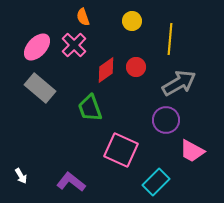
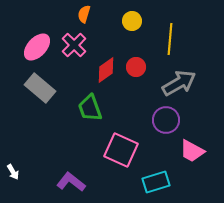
orange semicircle: moved 1 px right, 3 px up; rotated 36 degrees clockwise
white arrow: moved 8 px left, 4 px up
cyan rectangle: rotated 28 degrees clockwise
